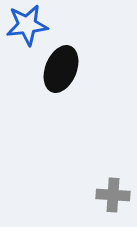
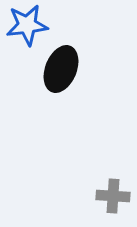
gray cross: moved 1 px down
